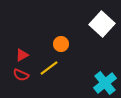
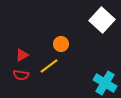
white square: moved 4 px up
yellow line: moved 2 px up
red semicircle: rotated 14 degrees counterclockwise
cyan cross: rotated 20 degrees counterclockwise
